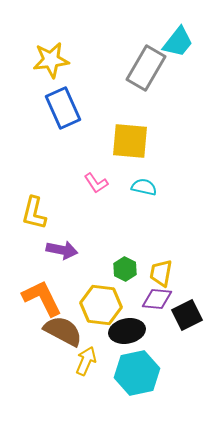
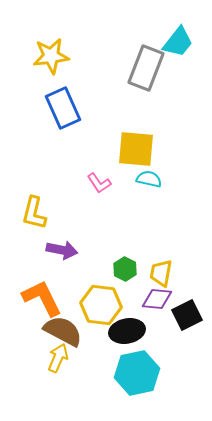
yellow star: moved 4 px up
gray rectangle: rotated 9 degrees counterclockwise
yellow square: moved 6 px right, 8 px down
pink L-shape: moved 3 px right
cyan semicircle: moved 5 px right, 8 px up
yellow arrow: moved 28 px left, 3 px up
